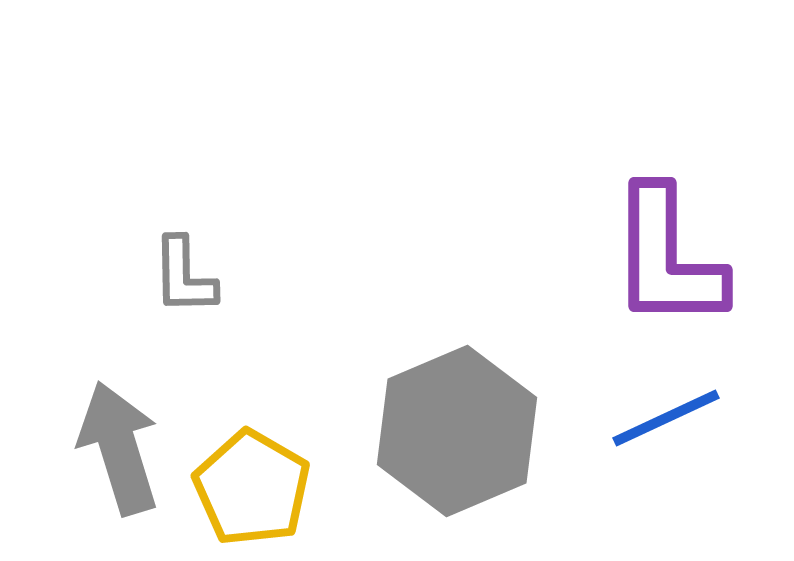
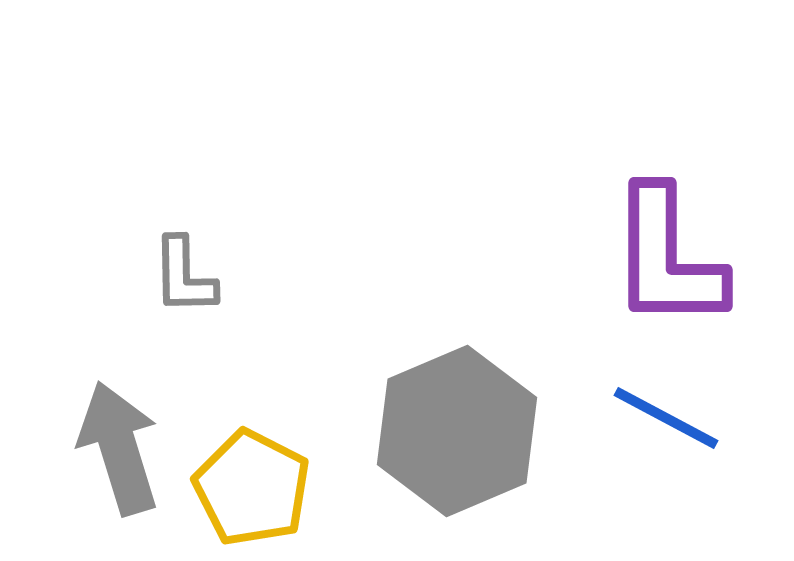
blue line: rotated 53 degrees clockwise
yellow pentagon: rotated 3 degrees counterclockwise
